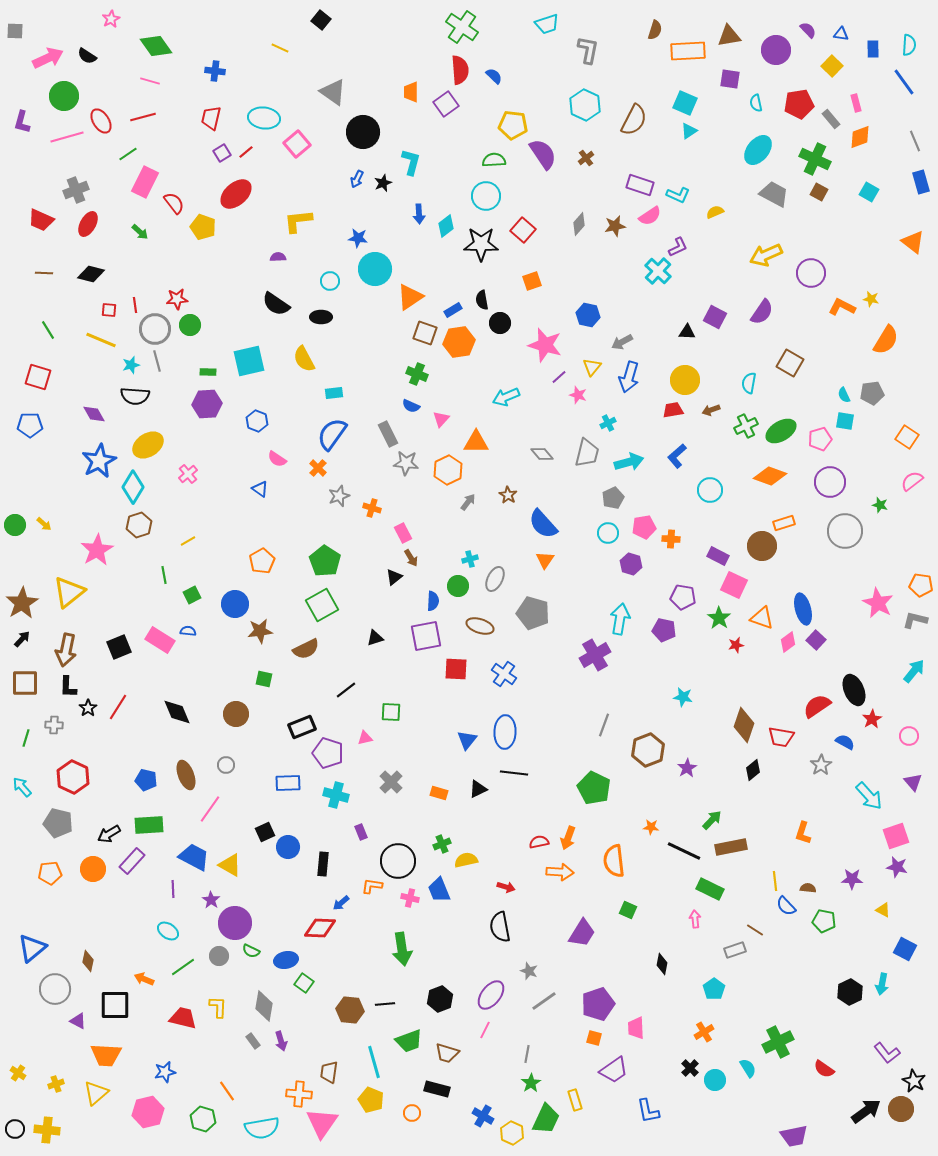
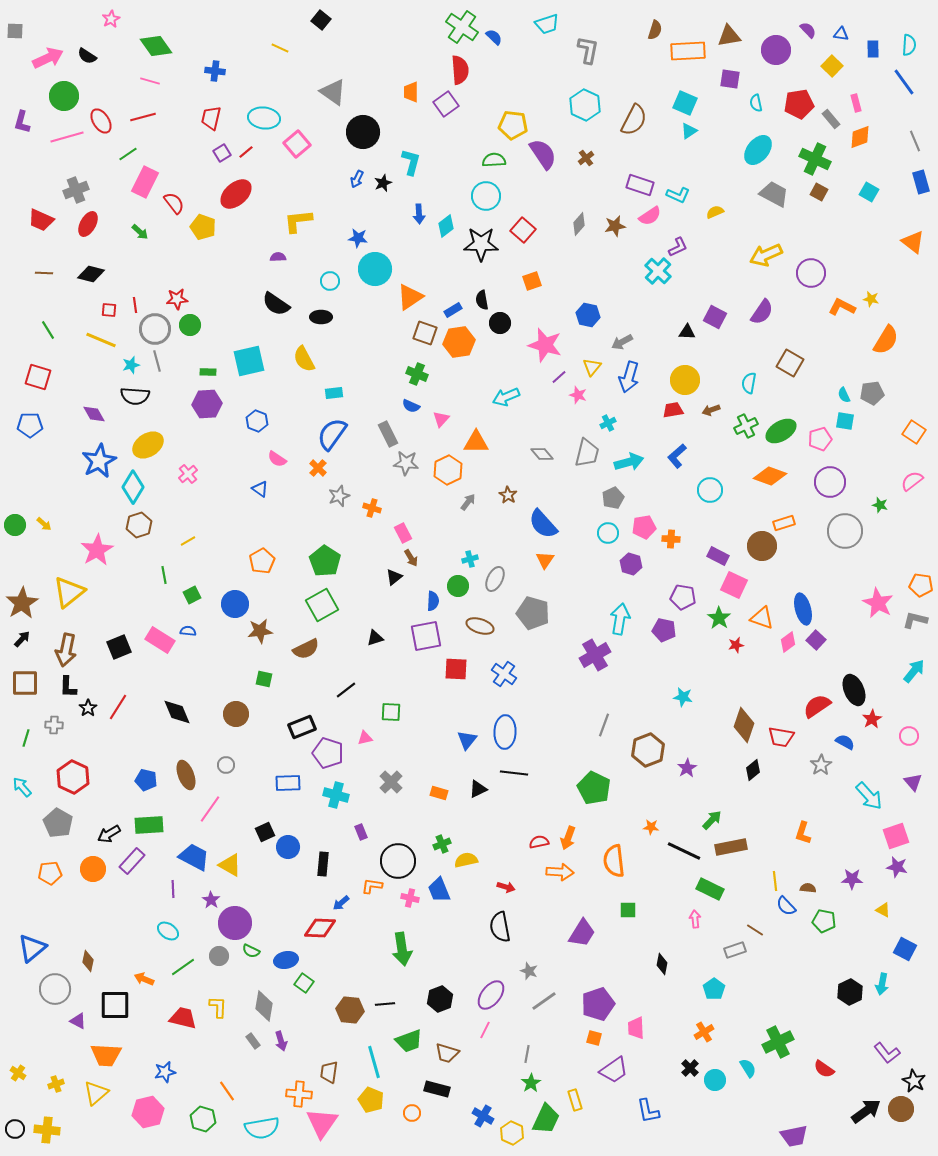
blue semicircle at (494, 76): moved 39 px up
orange square at (907, 437): moved 7 px right, 5 px up
gray pentagon at (58, 823): rotated 16 degrees clockwise
green square at (628, 910): rotated 24 degrees counterclockwise
